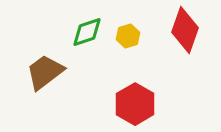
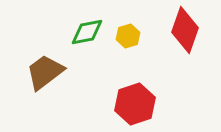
green diamond: rotated 8 degrees clockwise
red hexagon: rotated 12 degrees clockwise
